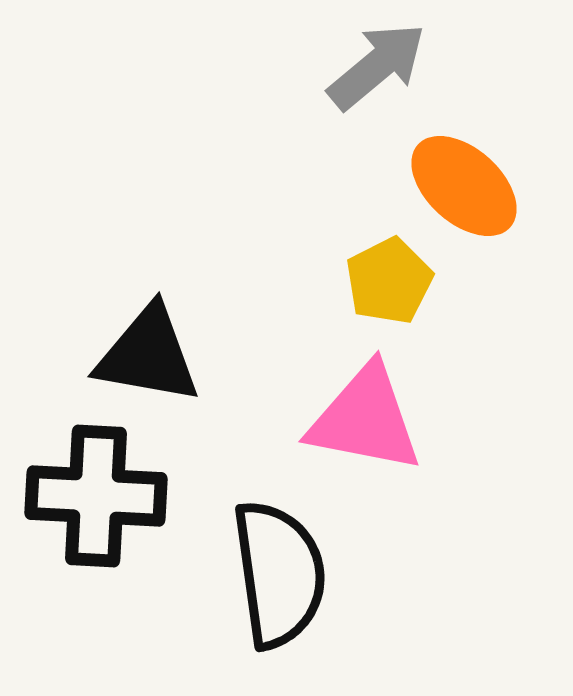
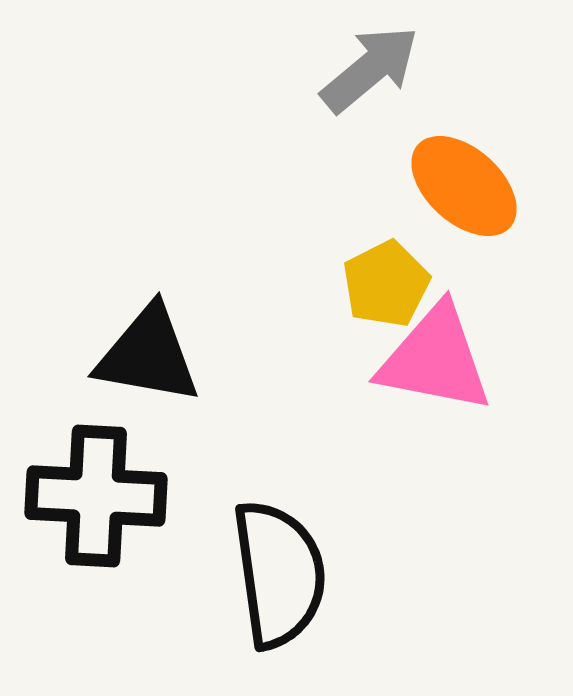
gray arrow: moved 7 px left, 3 px down
yellow pentagon: moved 3 px left, 3 px down
pink triangle: moved 70 px right, 60 px up
